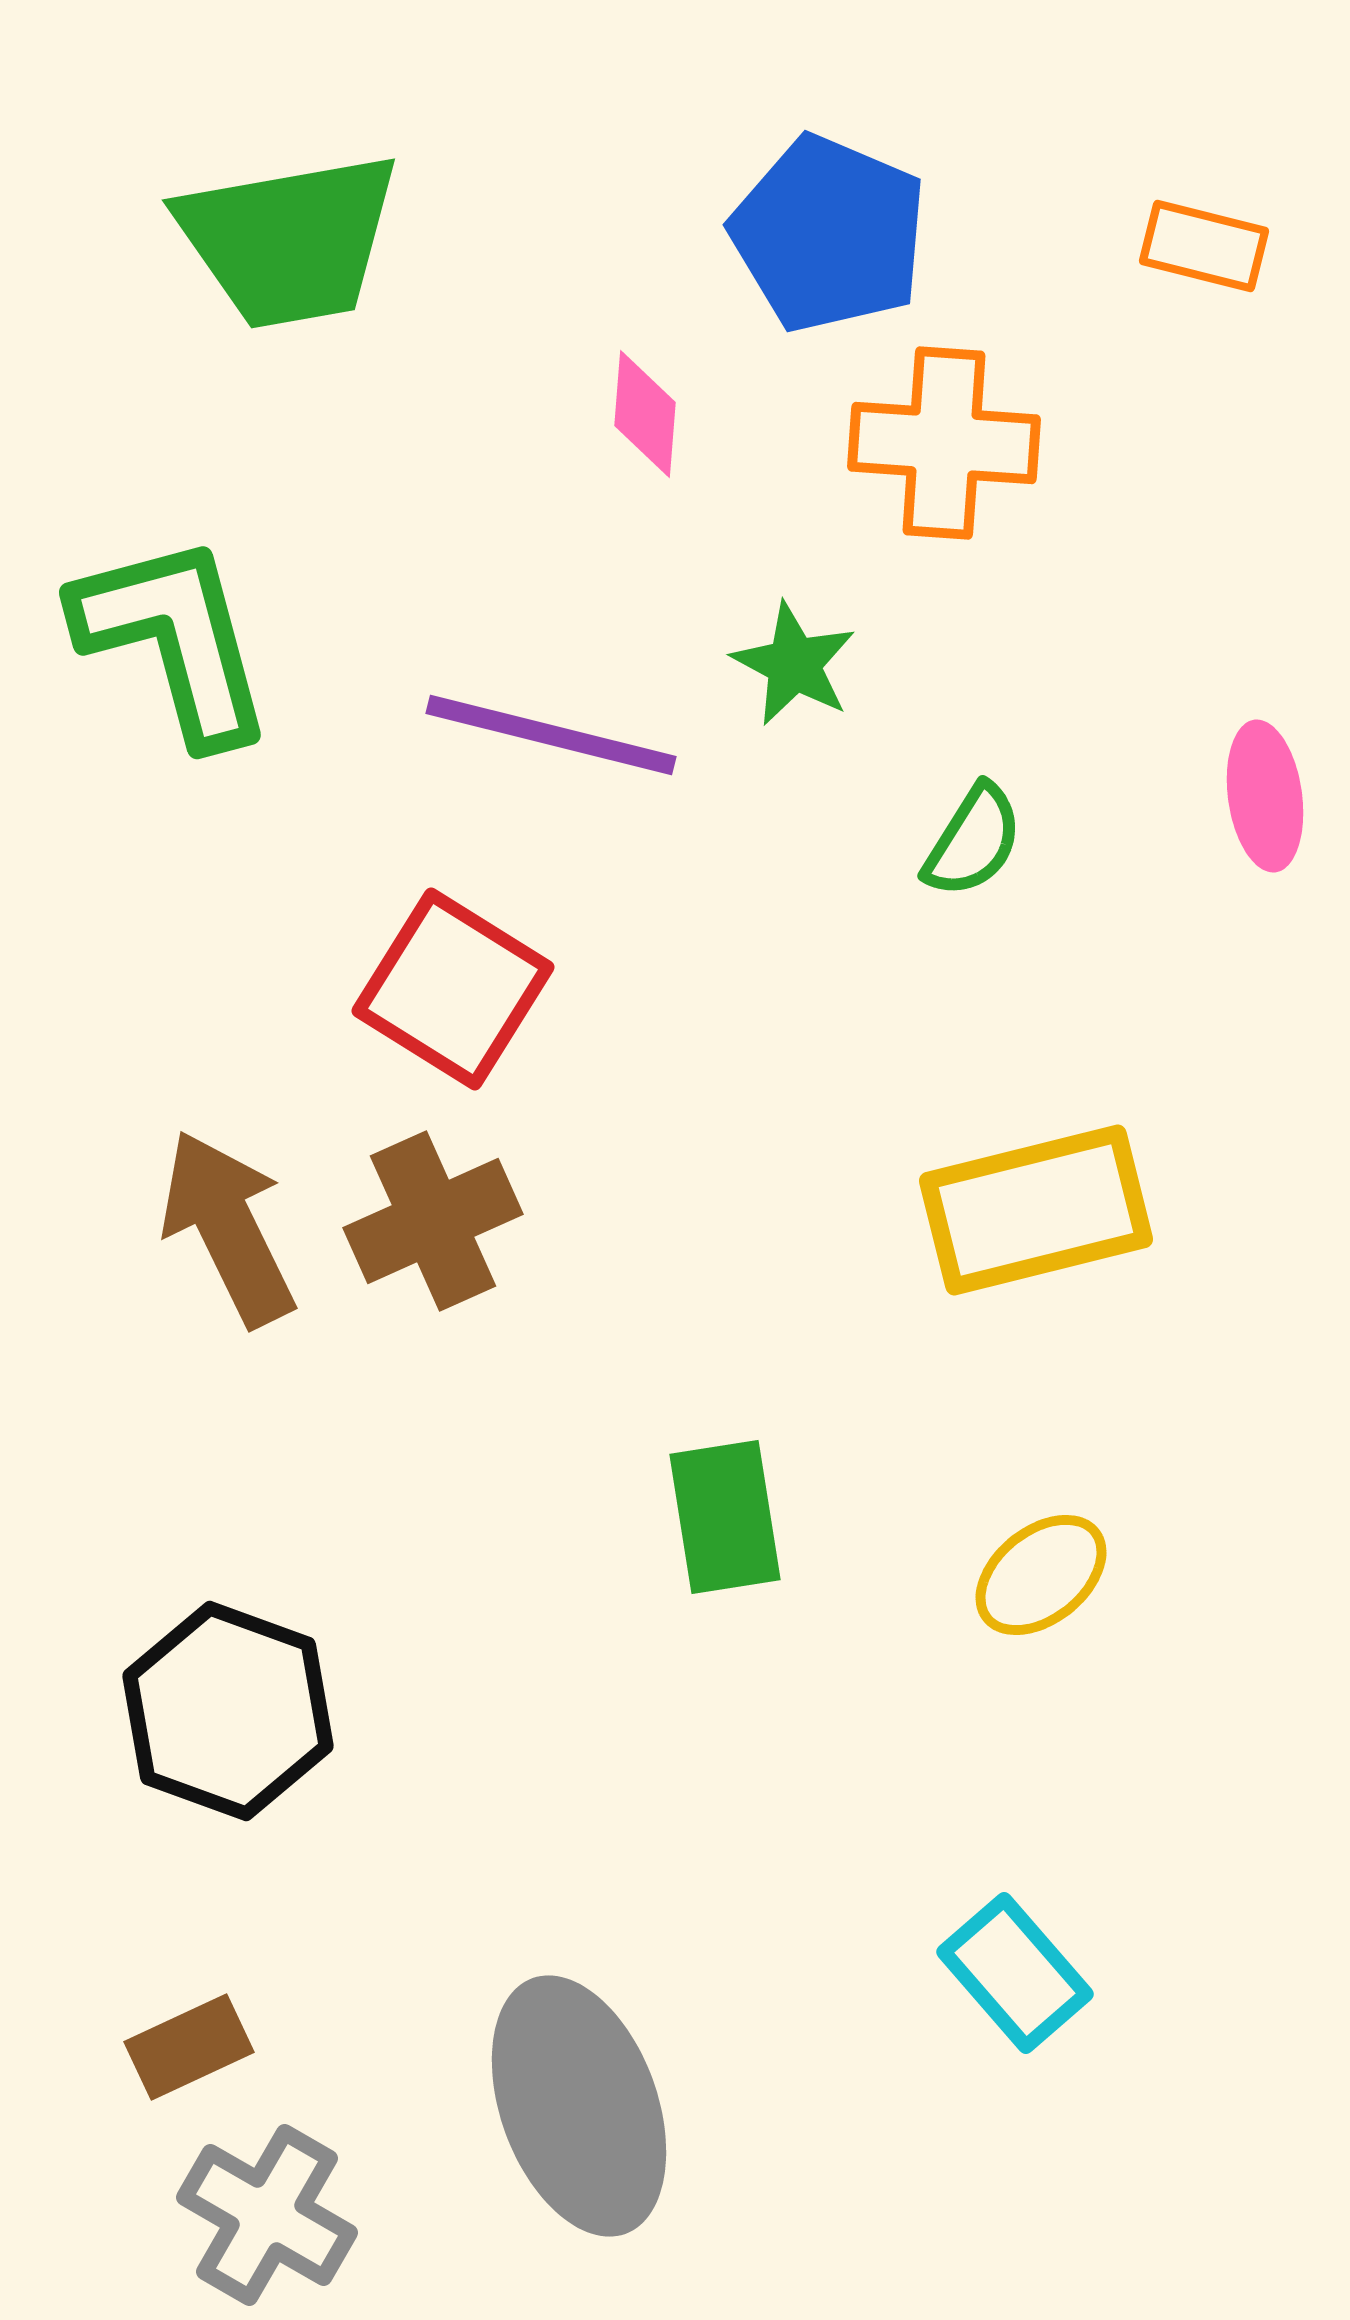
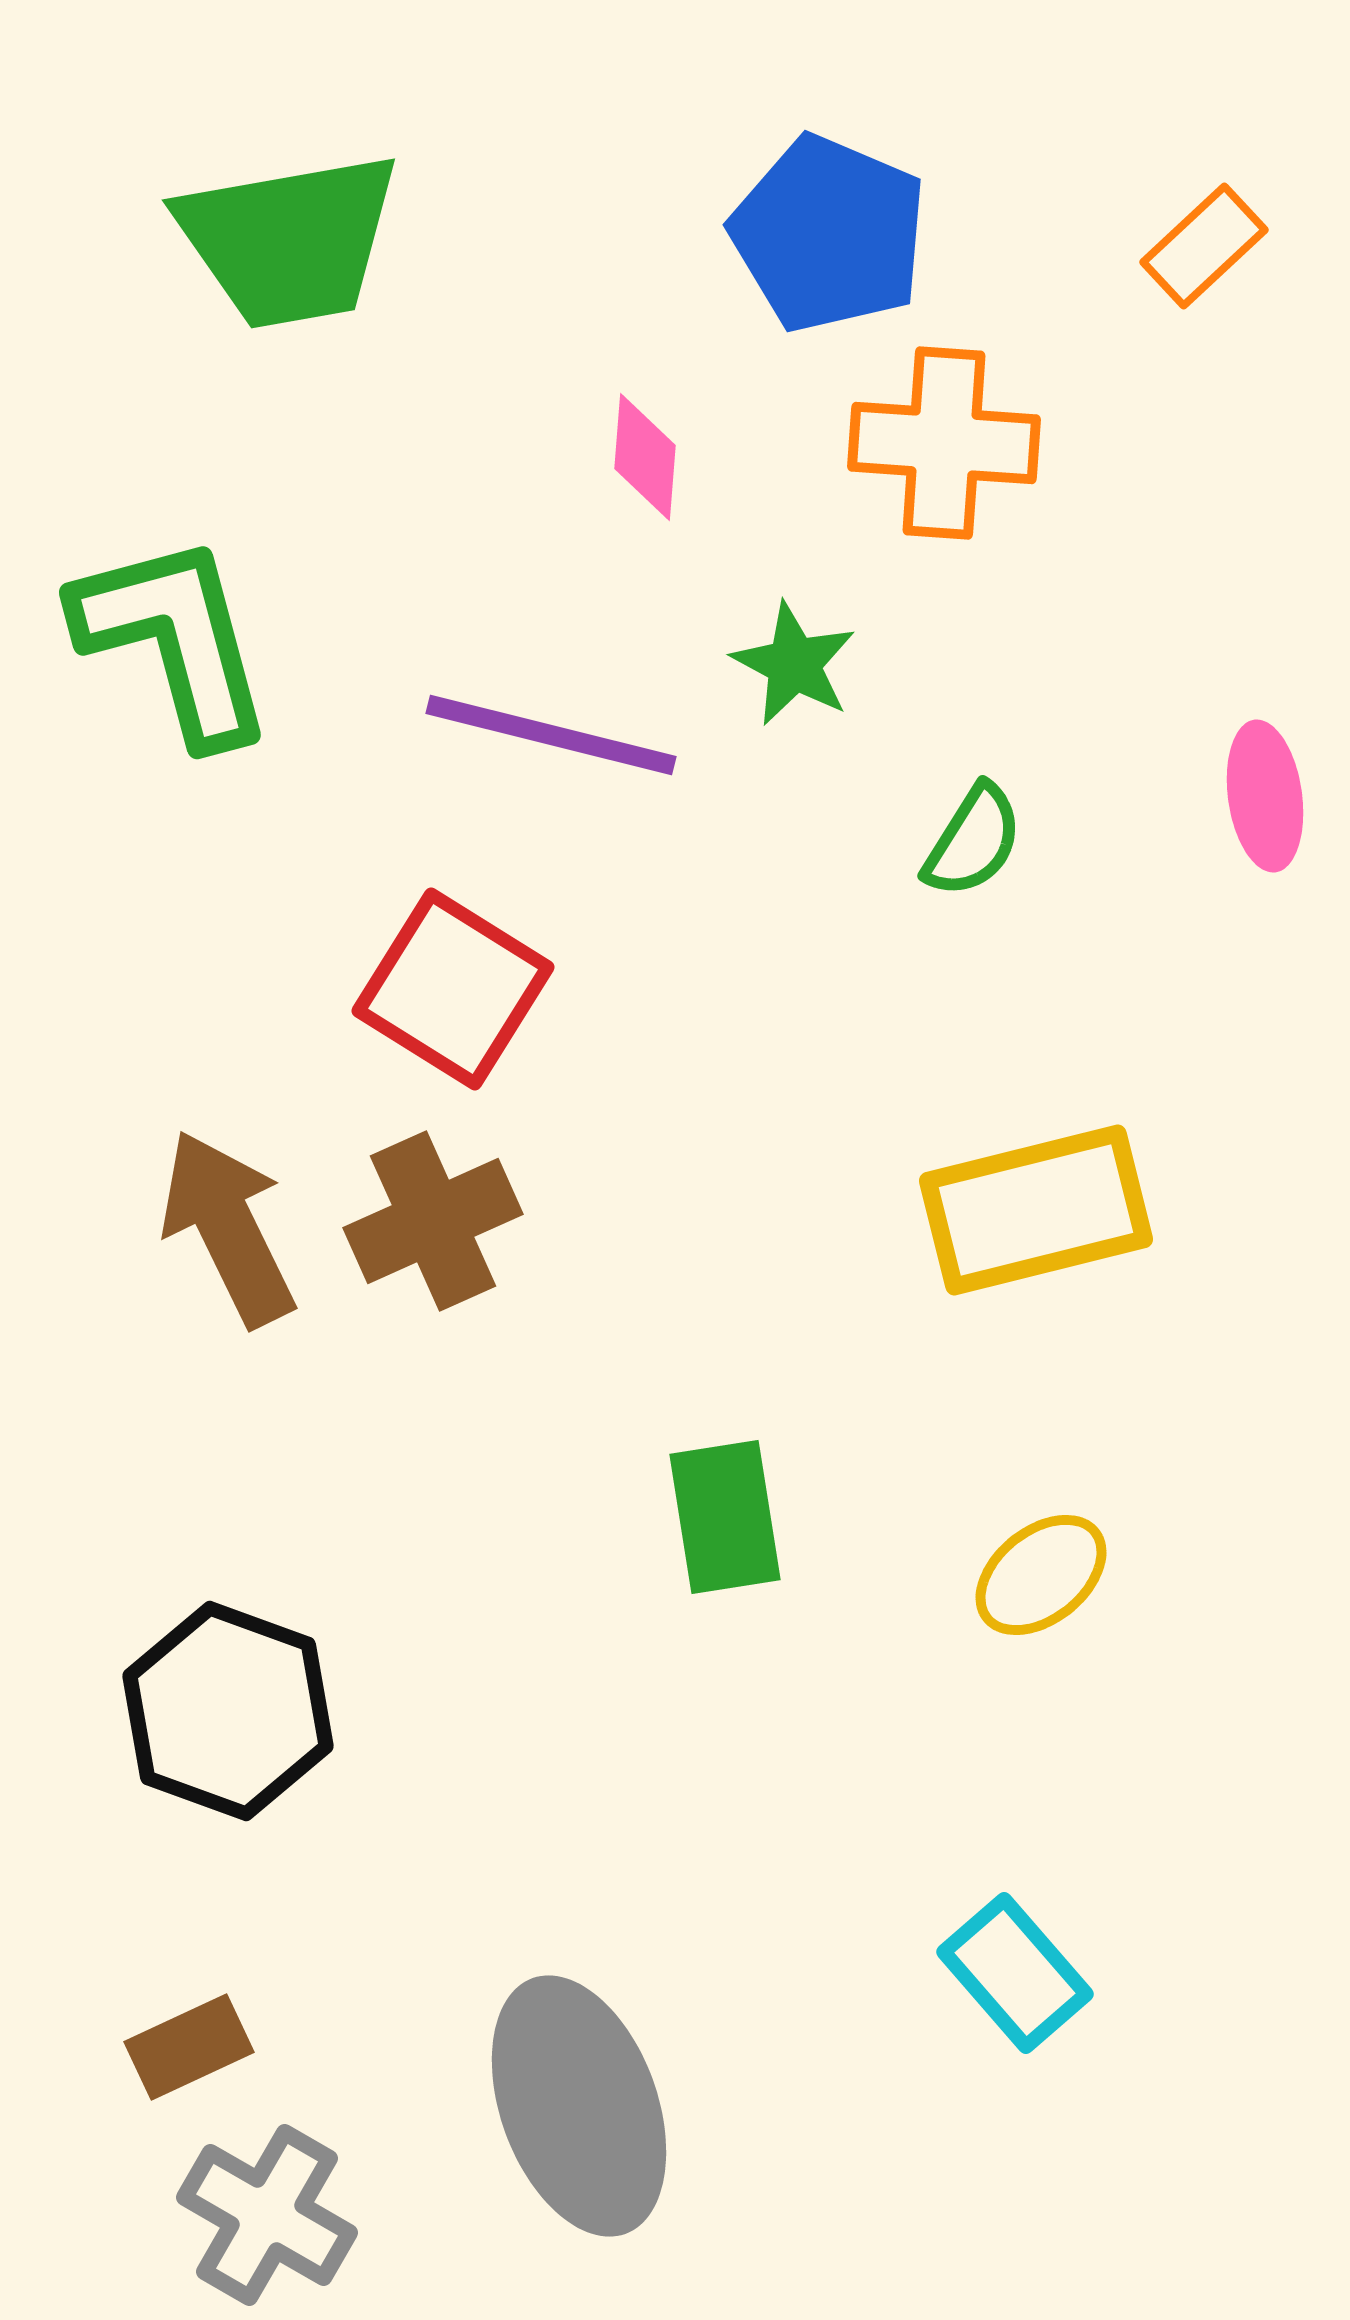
orange rectangle: rotated 57 degrees counterclockwise
pink diamond: moved 43 px down
